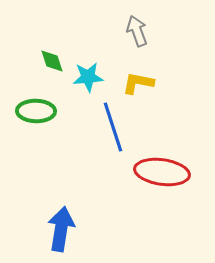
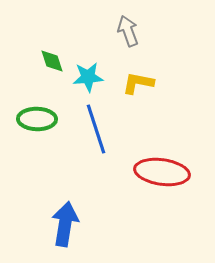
gray arrow: moved 9 px left
green ellipse: moved 1 px right, 8 px down
blue line: moved 17 px left, 2 px down
blue arrow: moved 4 px right, 5 px up
